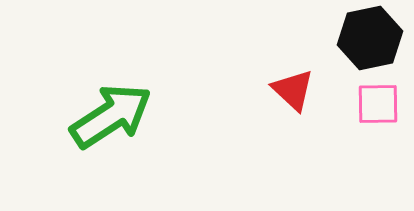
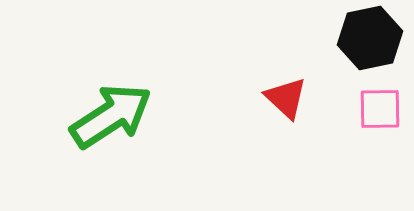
red triangle: moved 7 px left, 8 px down
pink square: moved 2 px right, 5 px down
